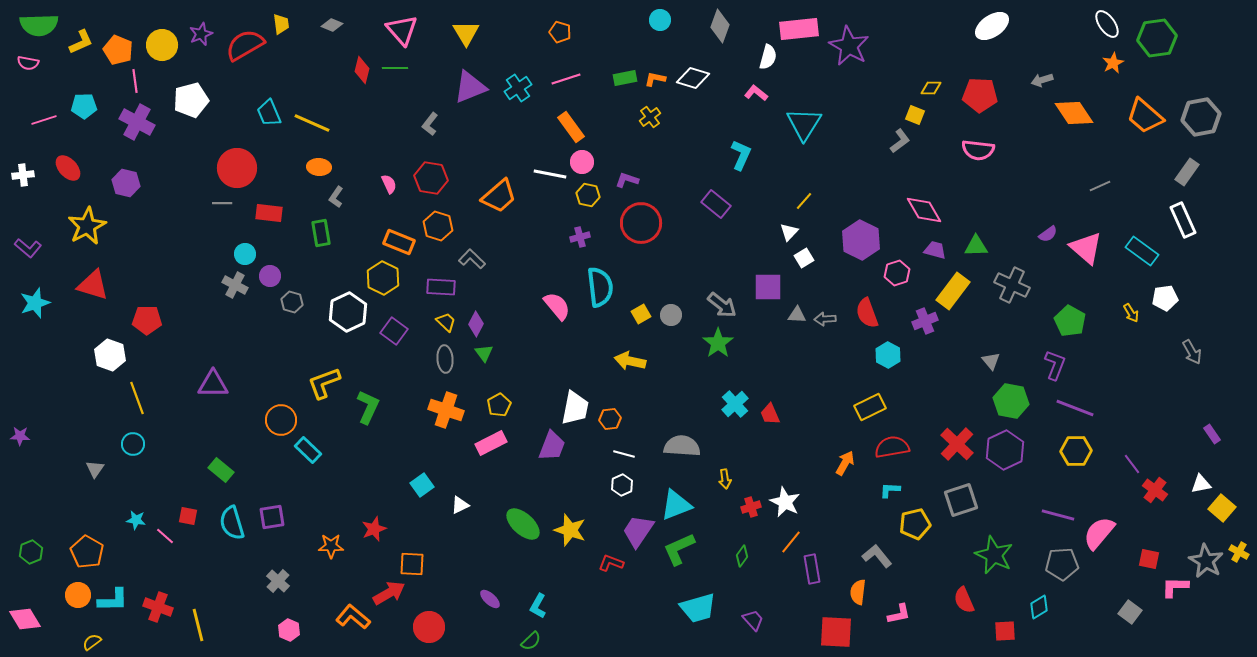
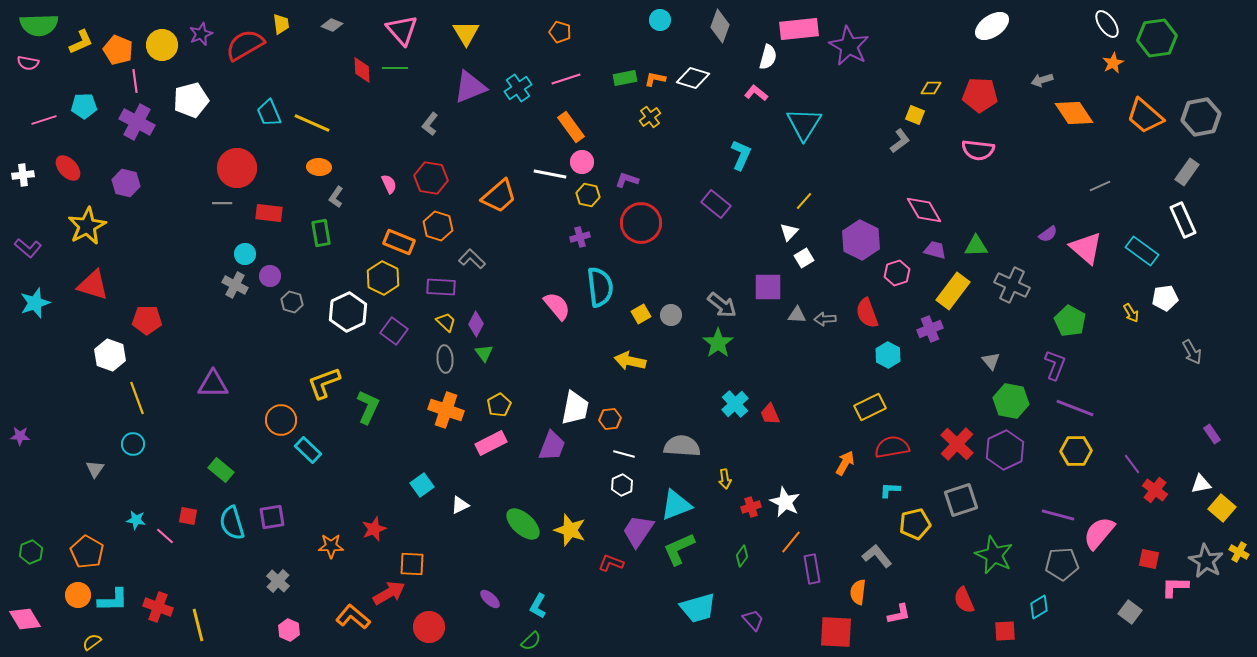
red diamond at (362, 70): rotated 16 degrees counterclockwise
purple cross at (925, 321): moved 5 px right, 8 px down
